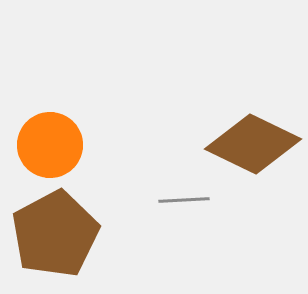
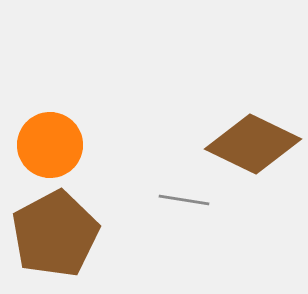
gray line: rotated 12 degrees clockwise
